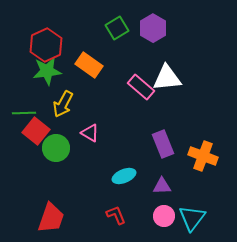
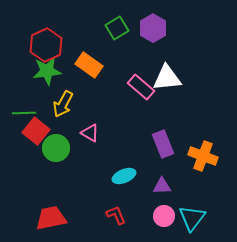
red trapezoid: rotated 120 degrees counterclockwise
